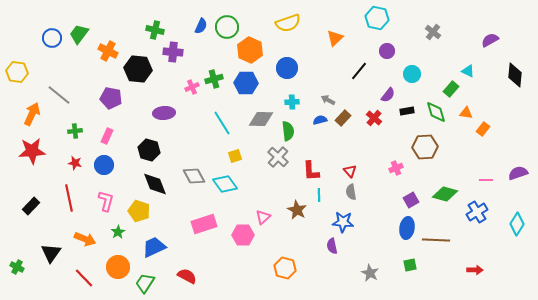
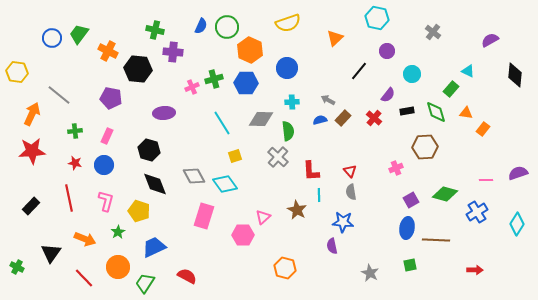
pink rectangle at (204, 224): moved 8 px up; rotated 55 degrees counterclockwise
